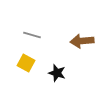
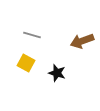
brown arrow: rotated 15 degrees counterclockwise
